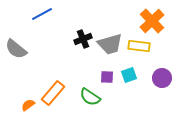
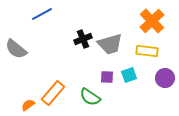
yellow rectangle: moved 8 px right, 5 px down
purple circle: moved 3 px right
